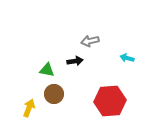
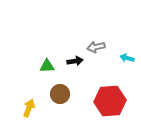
gray arrow: moved 6 px right, 6 px down
green triangle: moved 4 px up; rotated 14 degrees counterclockwise
brown circle: moved 6 px right
